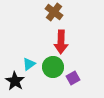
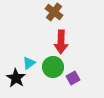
cyan triangle: moved 1 px up
black star: moved 1 px right, 3 px up
